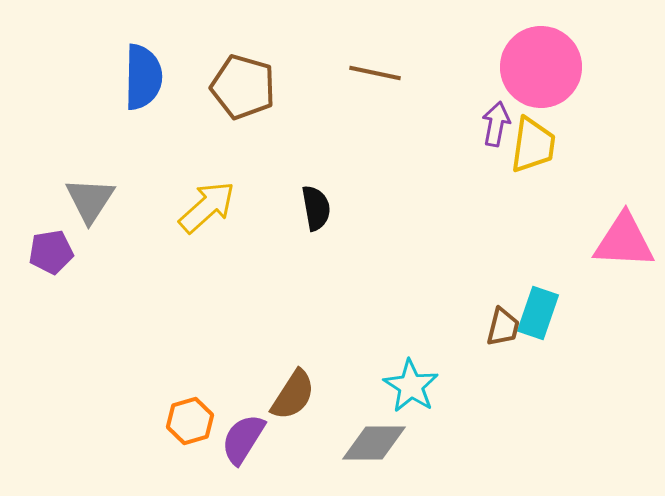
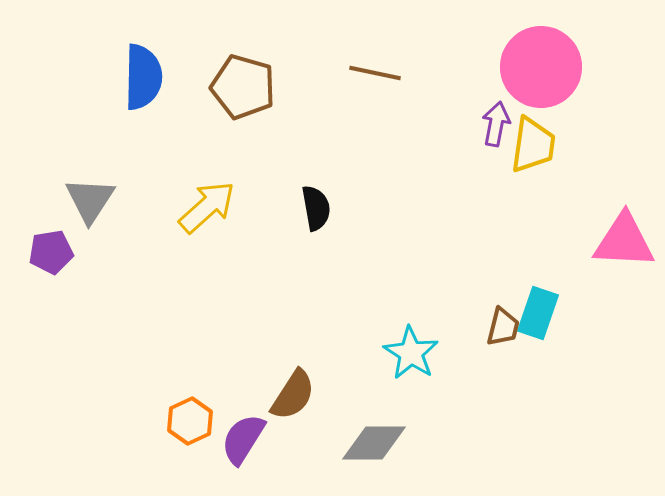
cyan star: moved 33 px up
orange hexagon: rotated 9 degrees counterclockwise
